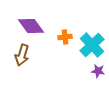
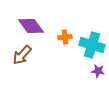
cyan cross: rotated 30 degrees counterclockwise
brown arrow: rotated 25 degrees clockwise
